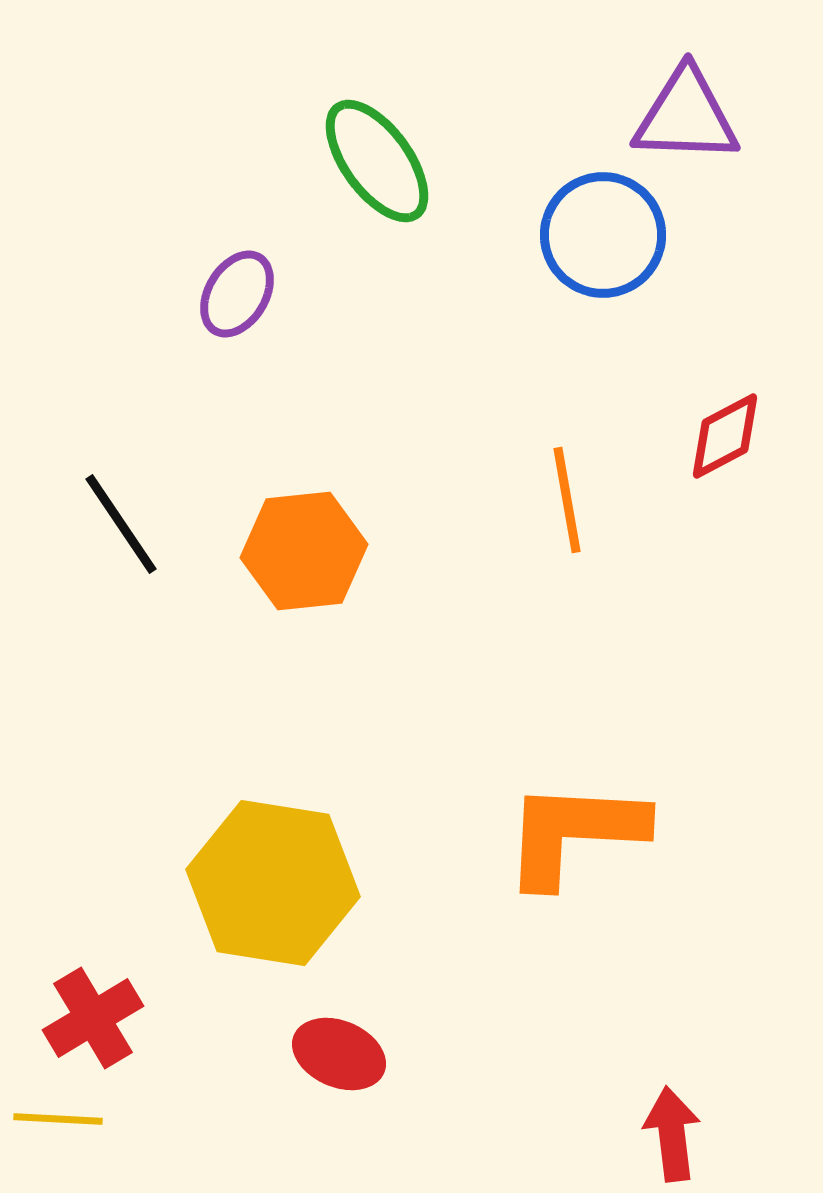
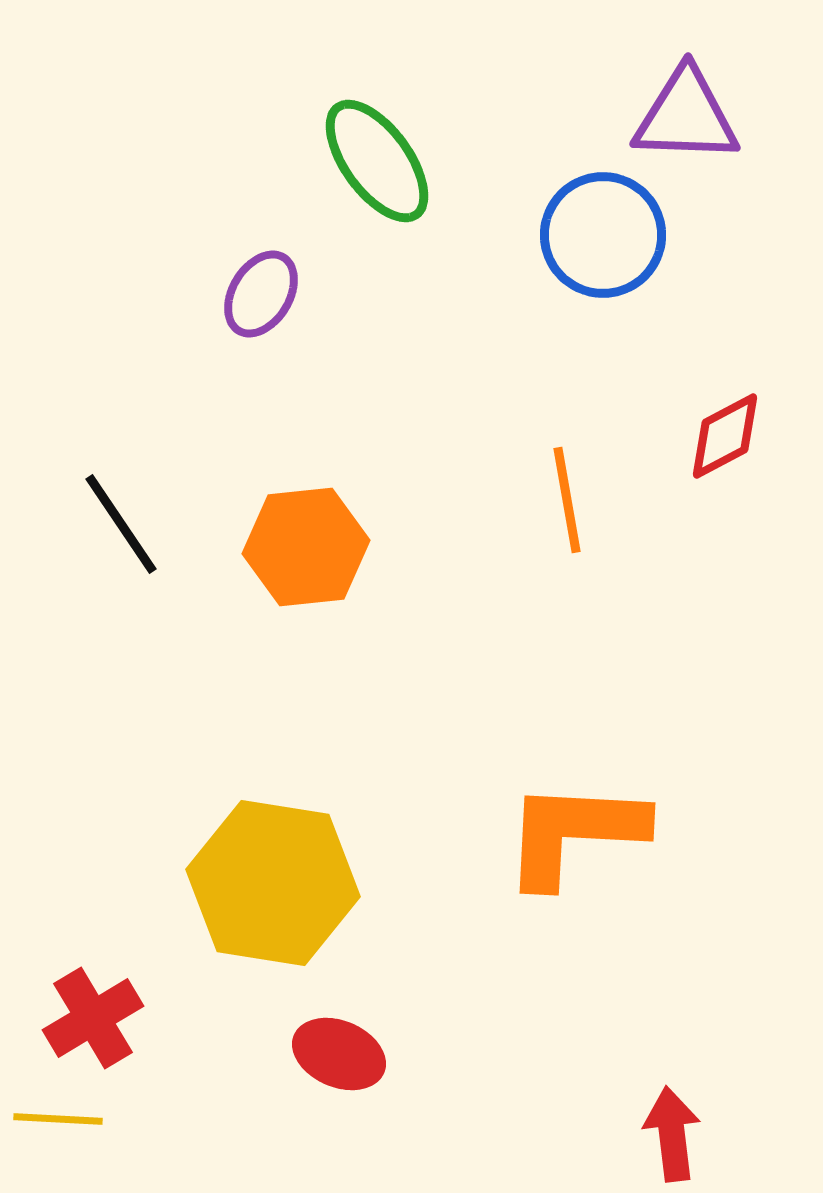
purple ellipse: moved 24 px right
orange hexagon: moved 2 px right, 4 px up
